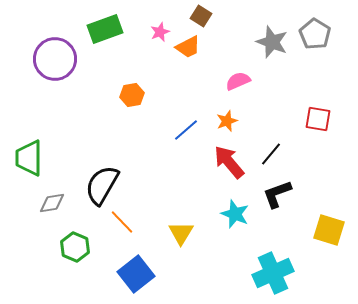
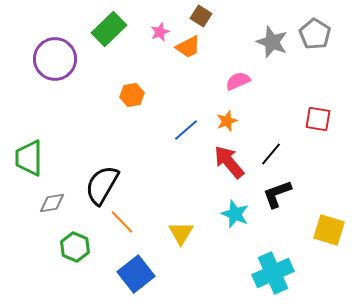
green rectangle: moved 4 px right; rotated 24 degrees counterclockwise
